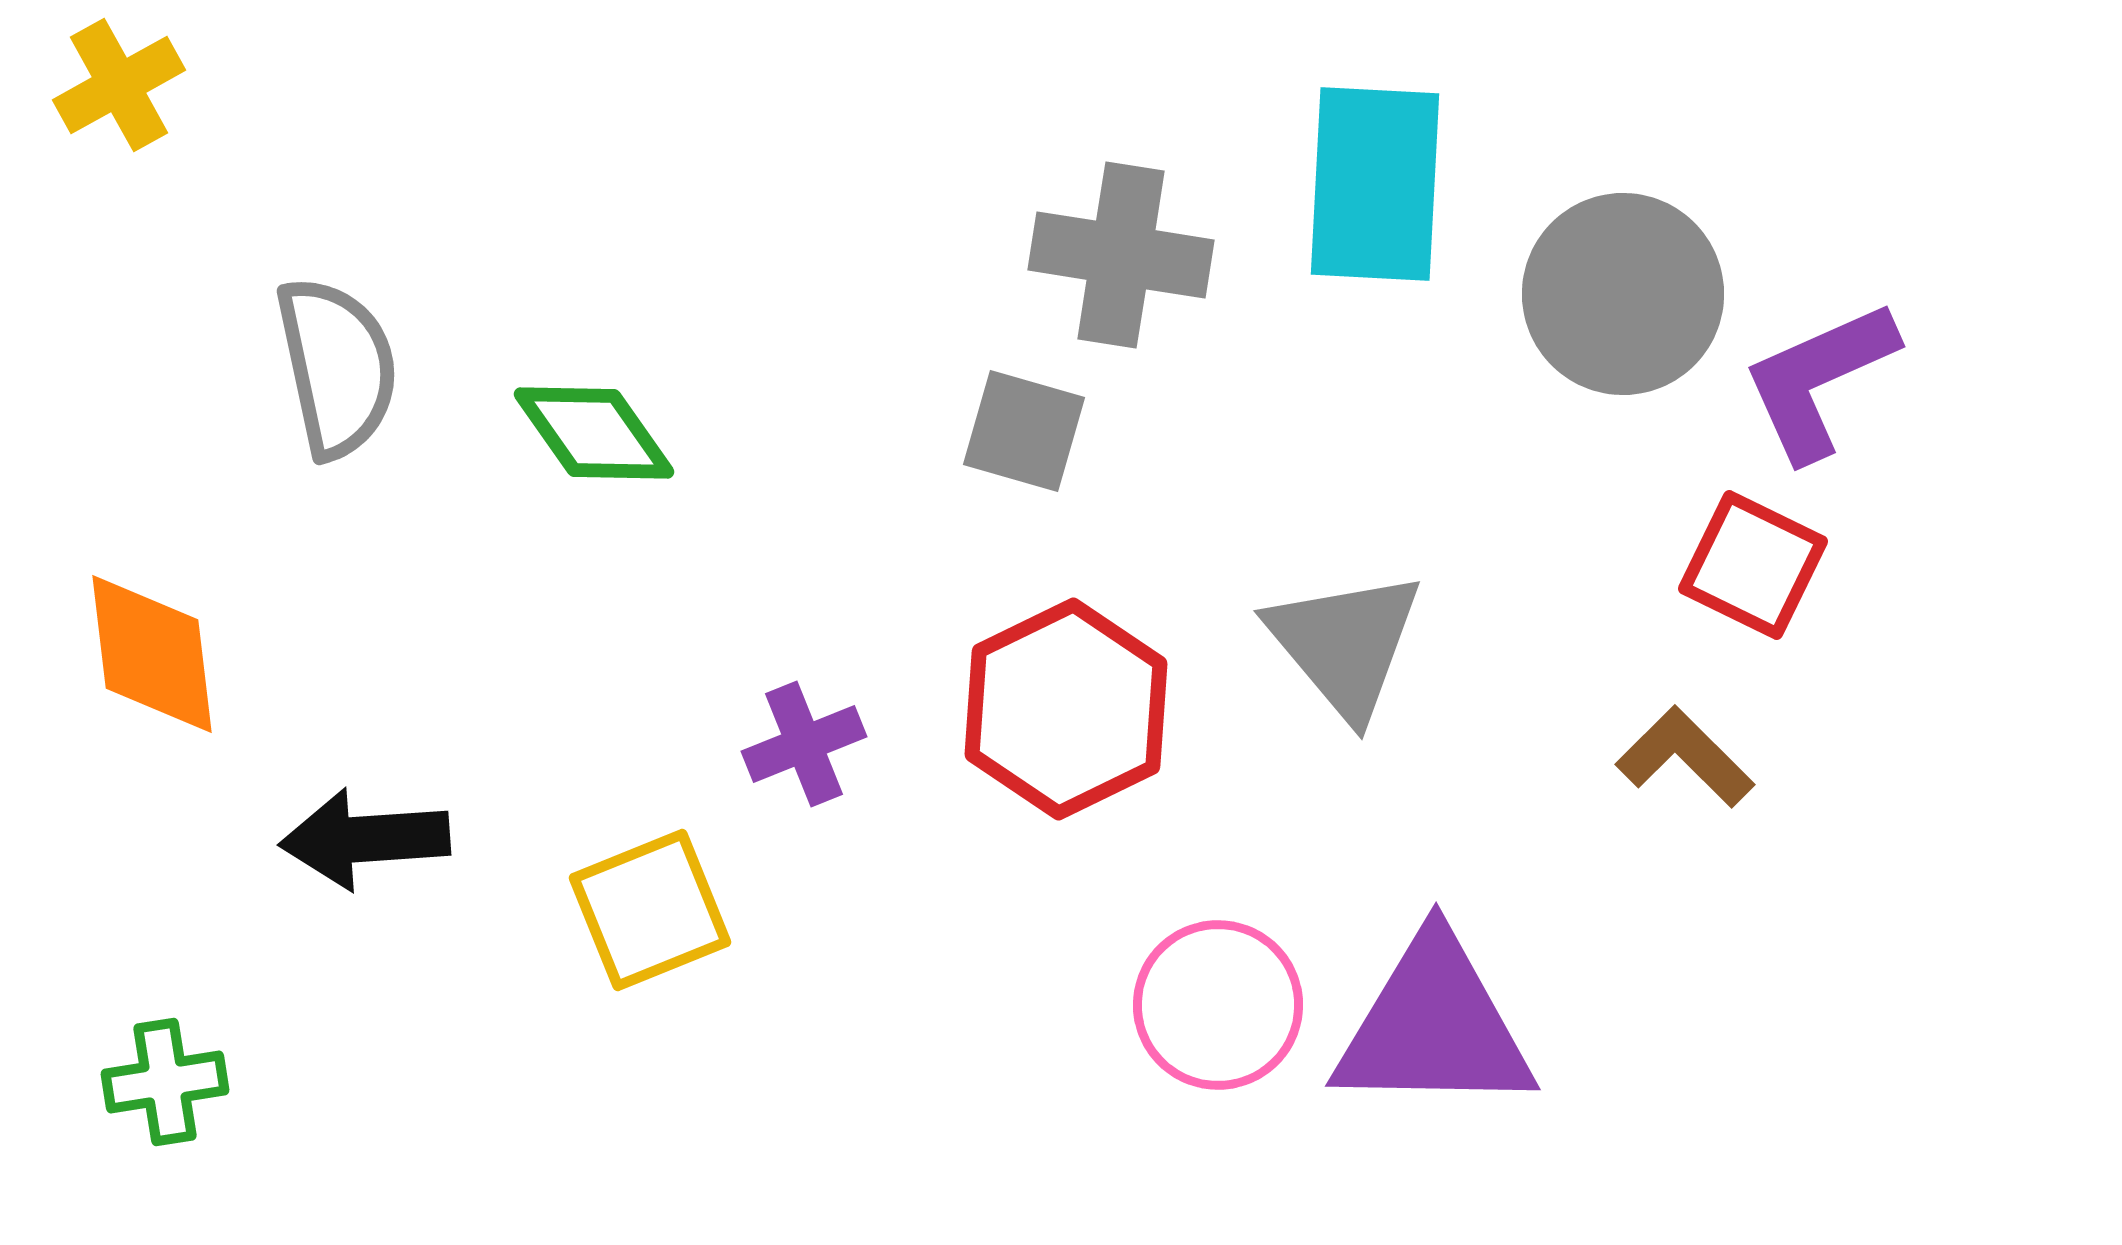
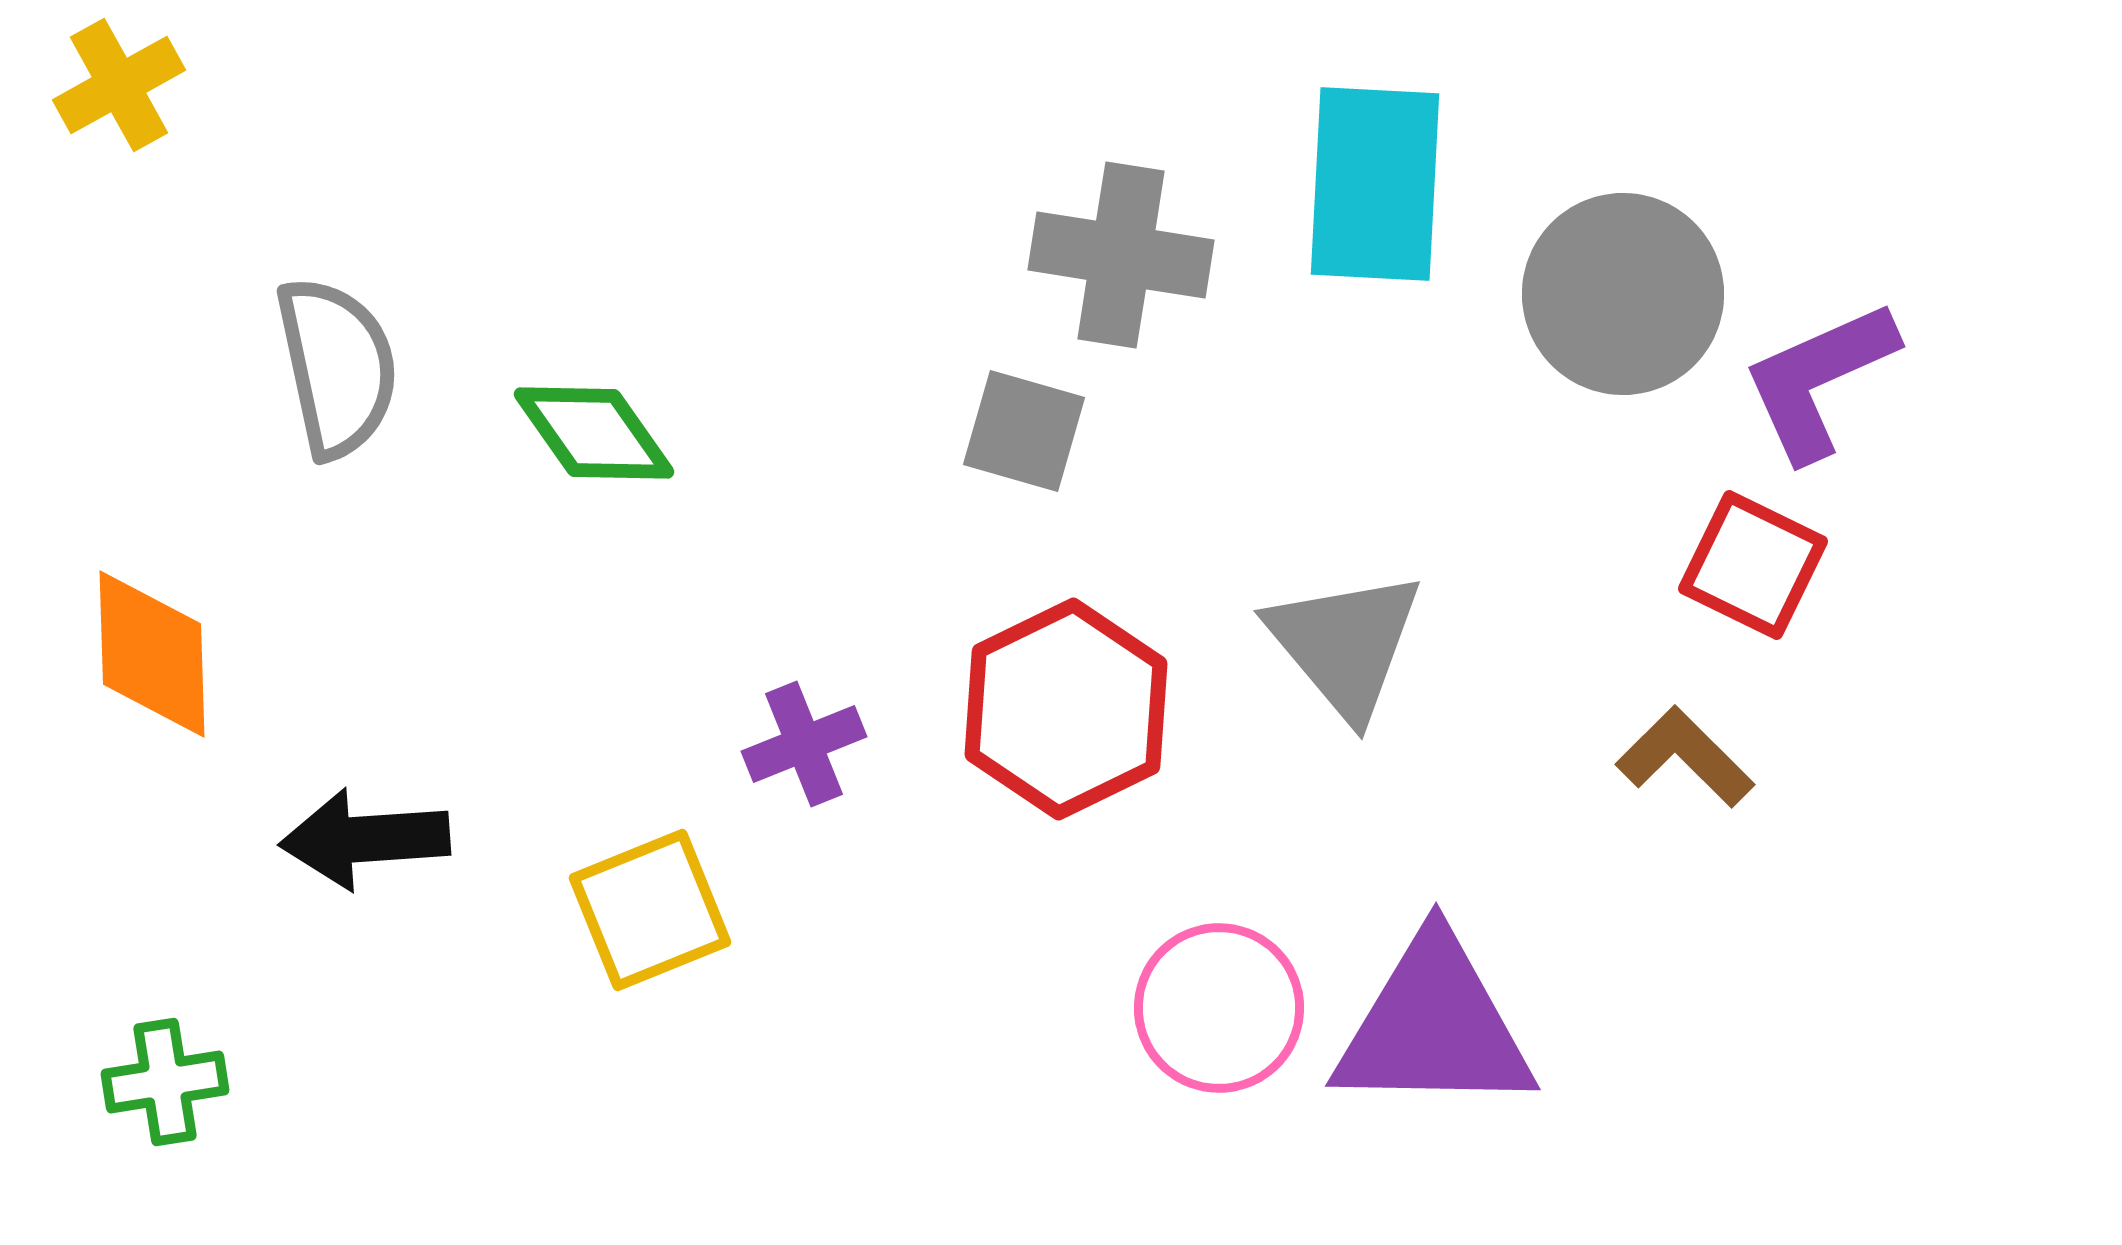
orange diamond: rotated 5 degrees clockwise
pink circle: moved 1 px right, 3 px down
